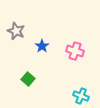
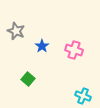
pink cross: moved 1 px left, 1 px up
cyan cross: moved 2 px right
